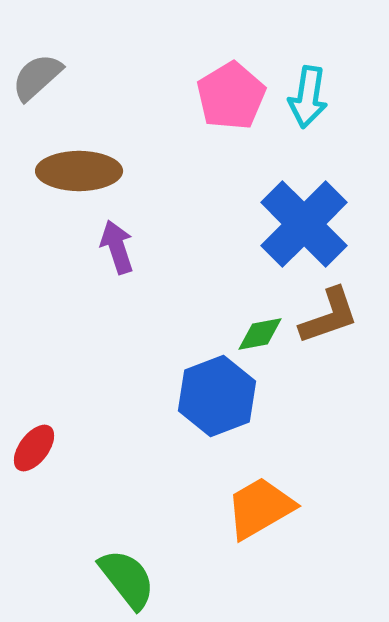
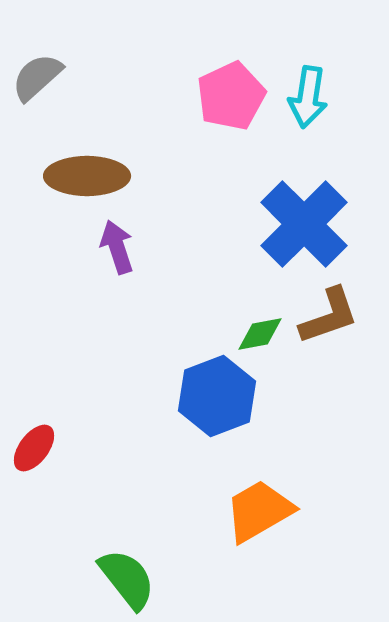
pink pentagon: rotated 6 degrees clockwise
brown ellipse: moved 8 px right, 5 px down
orange trapezoid: moved 1 px left, 3 px down
